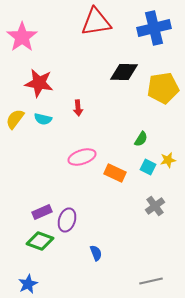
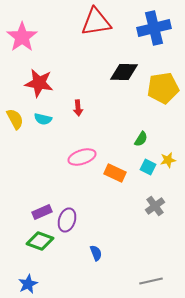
yellow semicircle: rotated 115 degrees clockwise
